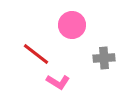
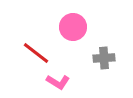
pink circle: moved 1 px right, 2 px down
red line: moved 1 px up
